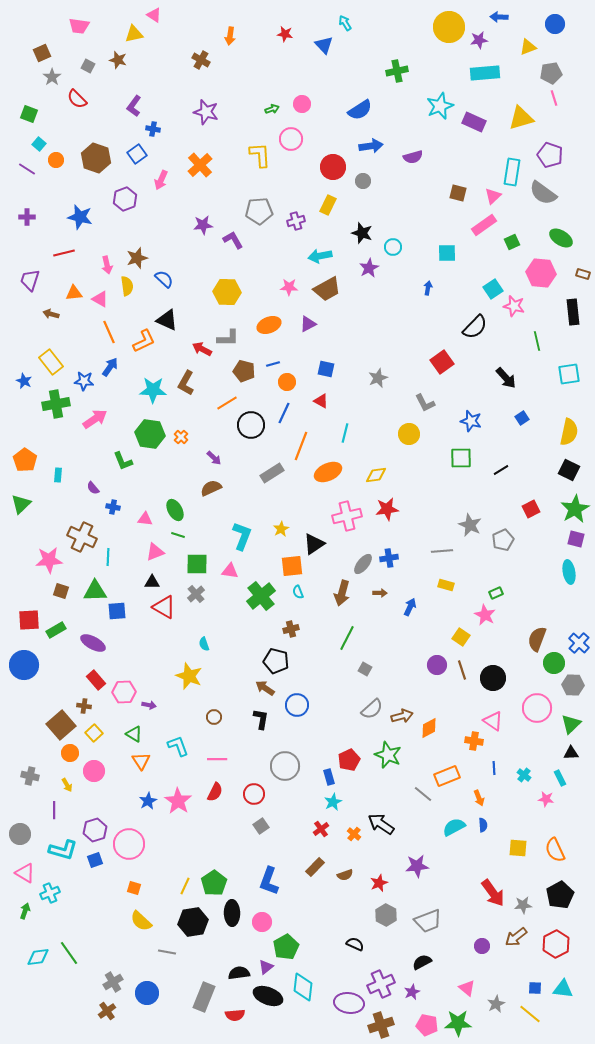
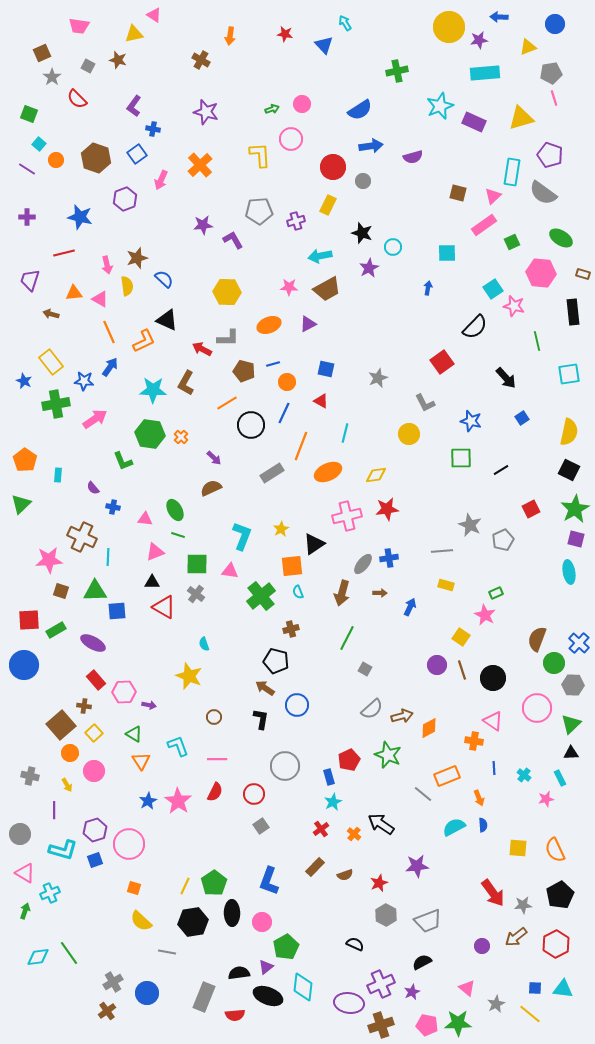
gray cross at (196, 594): rotated 12 degrees counterclockwise
pink star at (546, 799): rotated 21 degrees counterclockwise
